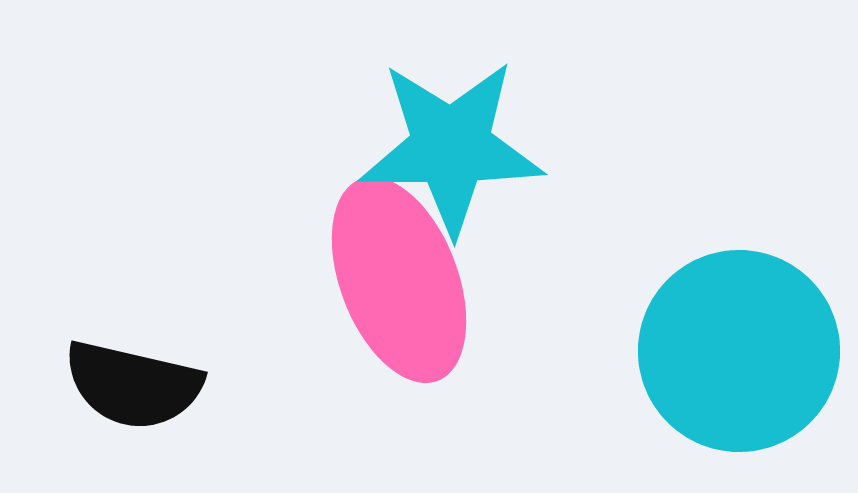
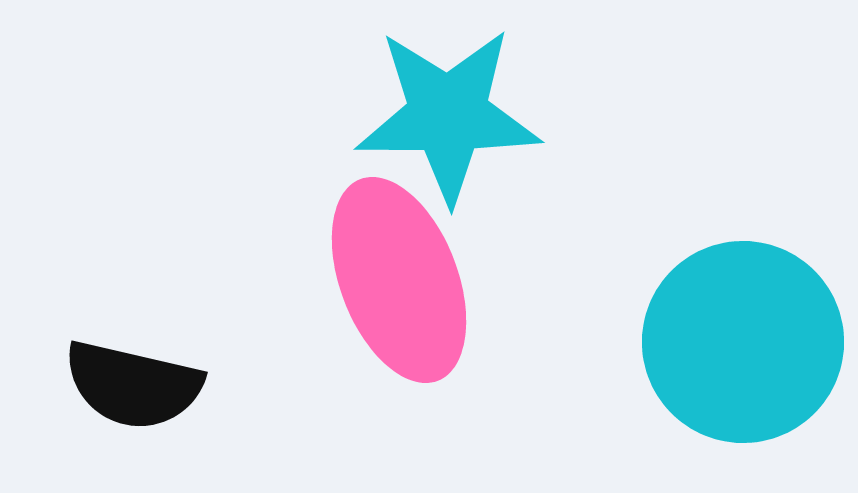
cyan star: moved 3 px left, 32 px up
cyan circle: moved 4 px right, 9 px up
